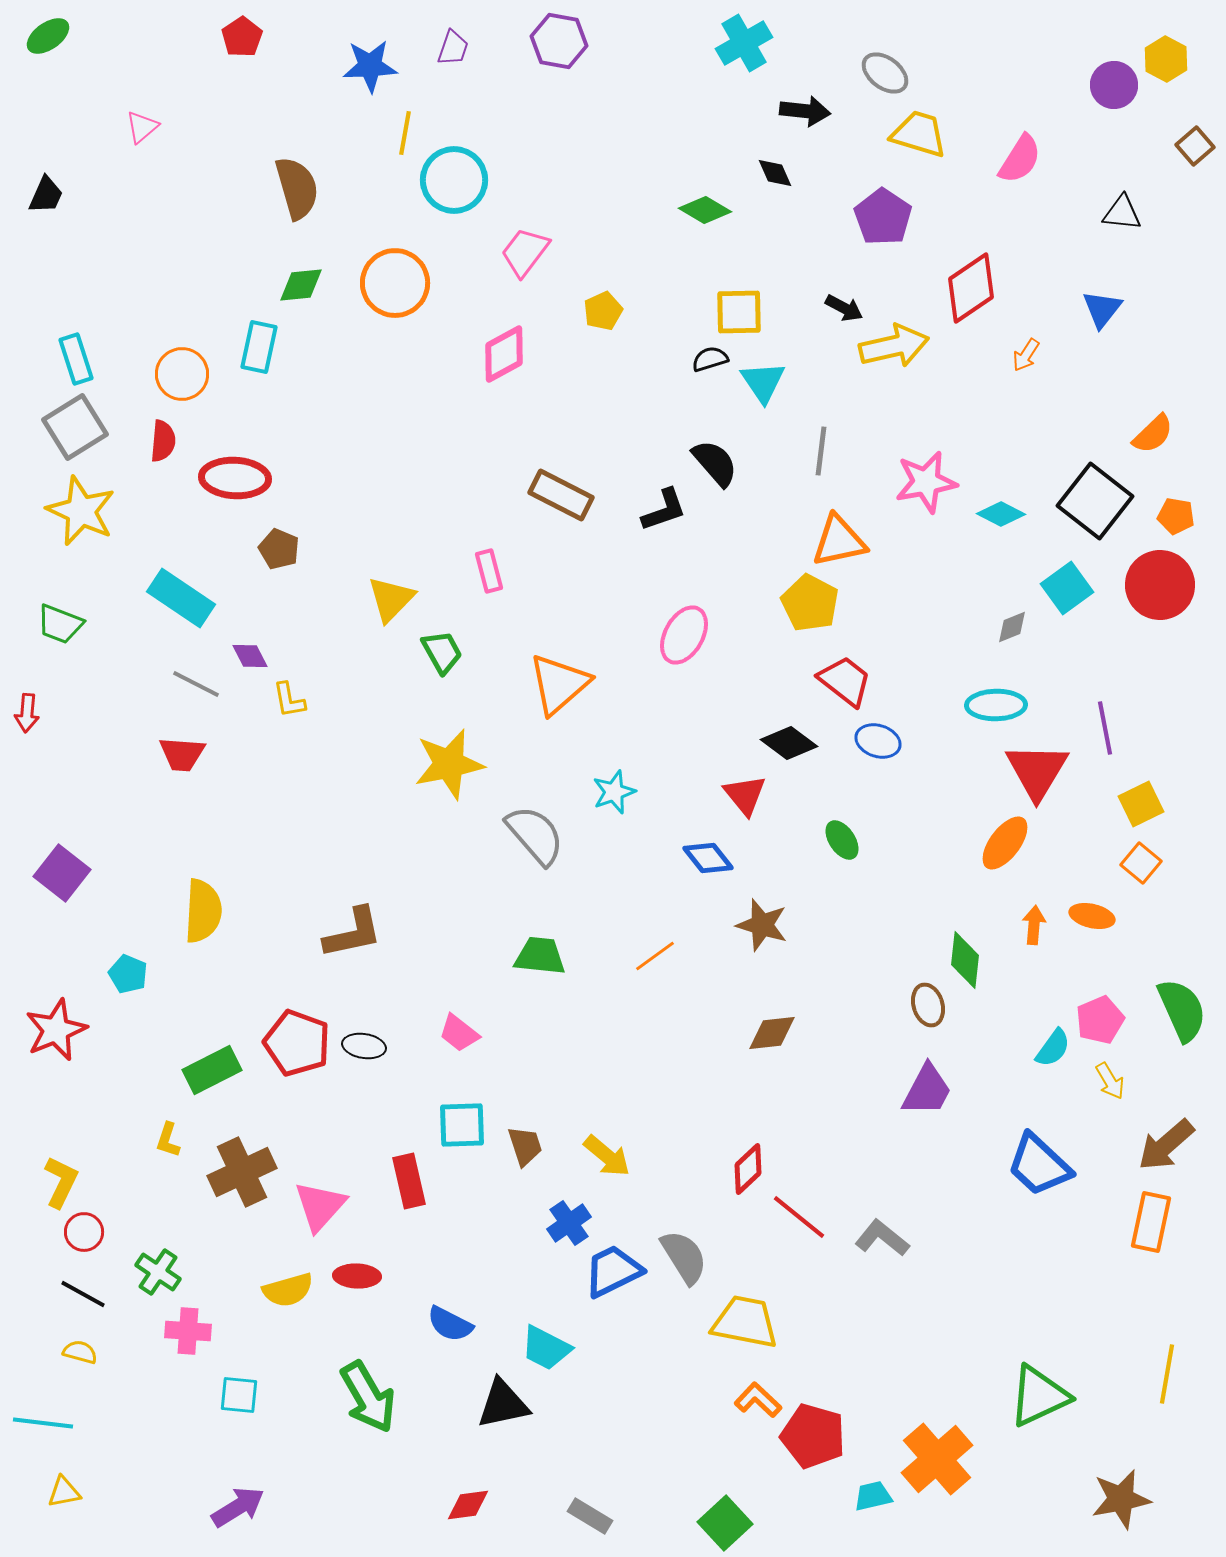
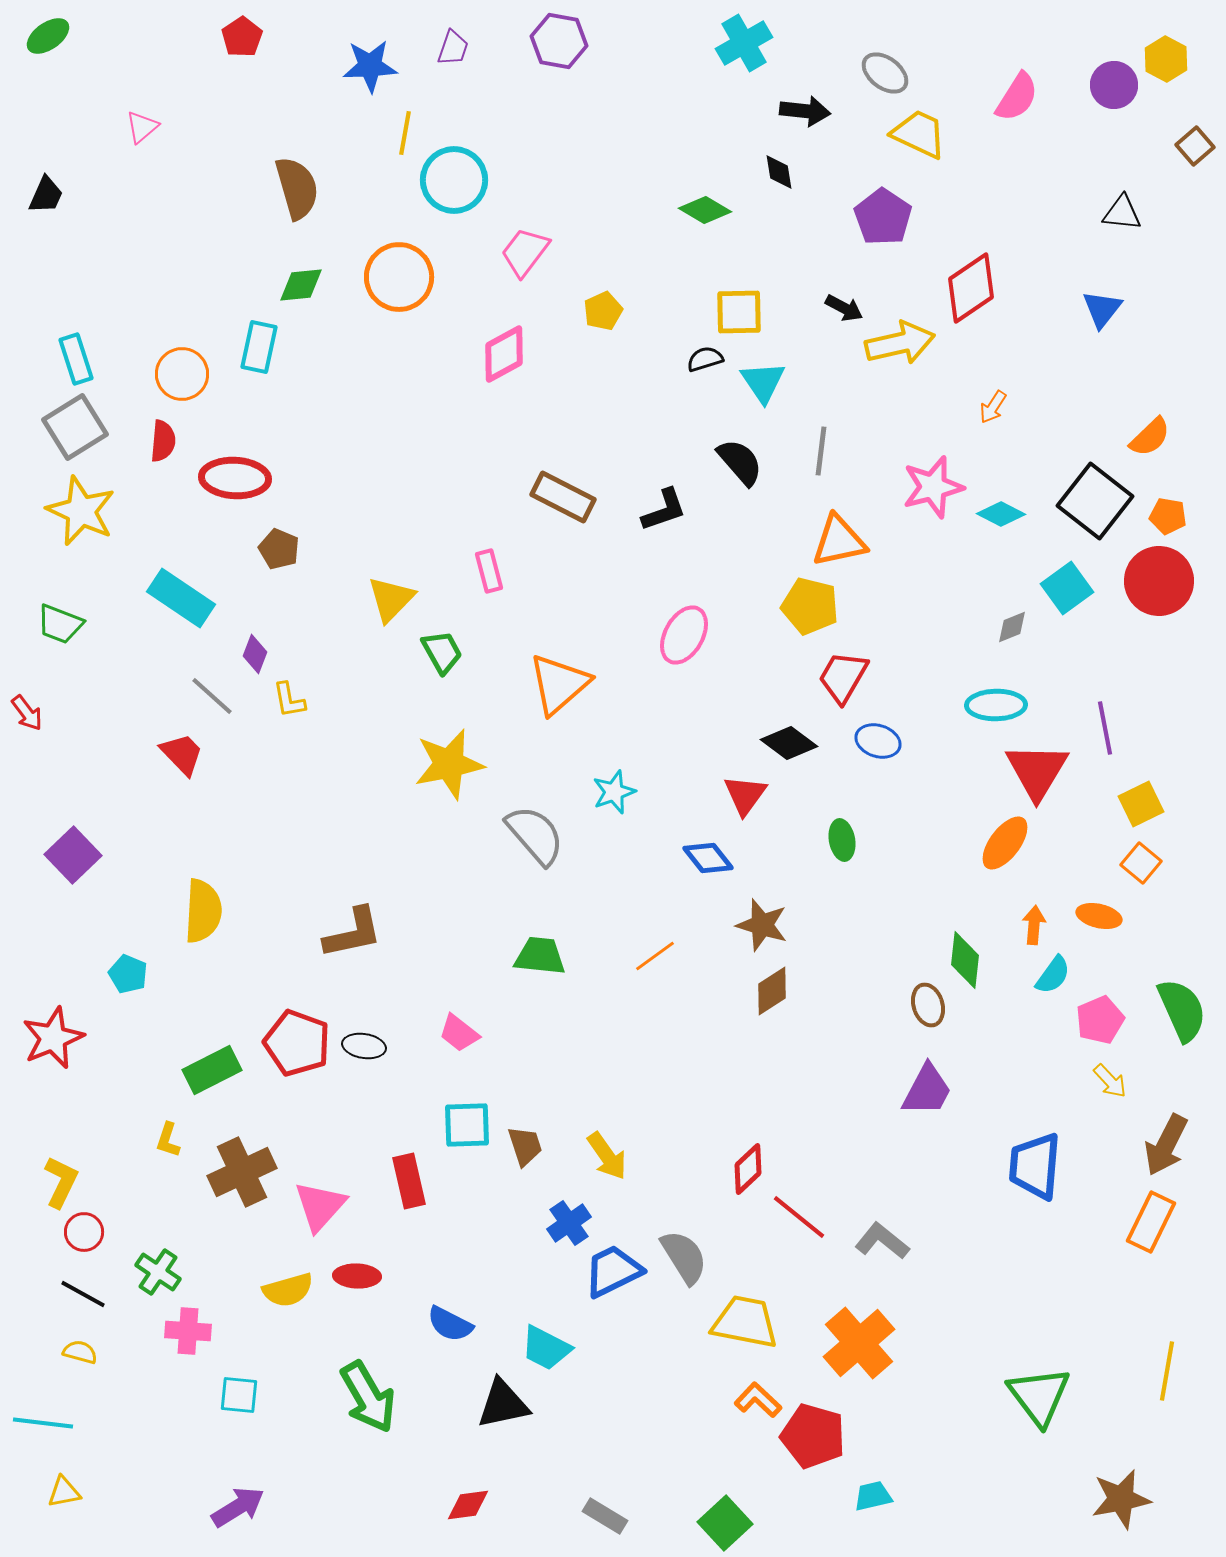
yellow trapezoid at (919, 134): rotated 8 degrees clockwise
pink semicircle at (1020, 159): moved 3 px left, 62 px up
black diamond at (775, 173): moved 4 px right, 1 px up; rotated 15 degrees clockwise
orange circle at (395, 283): moved 4 px right, 6 px up
yellow arrow at (894, 346): moved 6 px right, 3 px up
orange arrow at (1026, 355): moved 33 px left, 52 px down
black semicircle at (710, 359): moved 5 px left
orange semicircle at (1153, 434): moved 3 px left, 3 px down
black semicircle at (715, 463): moved 25 px right, 1 px up
pink star at (926, 482): moved 7 px right, 5 px down; rotated 4 degrees counterclockwise
brown rectangle at (561, 495): moved 2 px right, 2 px down
orange pentagon at (1176, 516): moved 8 px left
red circle at (1160, 585): moved 1 px left, 4 px up
yellow pentagon at (810, 603): moved 3 px down; rotated 14 degrees counterclockwise
purple diamond at (250, 656): moved 5 px right, 2 px up; rotated 48 degrees clockwise
red trapezoid at (845, 681): moved 2 px left, 4 px up; rotated 98 degrees counterclockwise
gray line at (196, 684): moved 16 px right, 12 px down; rotated 15 degrees clockwise
red arrow at (27, 713): rotated 42 degrees counterclockwise
red trapezoid at (182, 754): rotated 138 degrees counterclockwise
red triangle at (745, 795): rotated 15 degrees clockwise
green ellipse at (842, 840): rotated 24 degrees clockwise
purple square at (62, 873): moved 11 px right, 18 px up; rotated 8 degrees clockwise
orange ellipse at (1092, 916): moved 7 px right
red star at (56, 1030): moved 3 px left, 8 px down
brown diamond at (772, 1033): moved 42 px up; rotated 27 degrees counterclockwise
cyan semicircle at (1053, 1048): moved 73 px up
yellow arrow at (1110, 1081): rotated 12 degrees counterclockwise
cyan square at (462, 1125): moved 5 px right
brown arrow at (1166, 1145): rotated 22 degrees counterclockwise
yellow arrow at (607, 1156): rotated 15 degrees clockwise
blue trapezoid at (1039, 1165): moved 4 px left, 1 px down; rotated 52 degrees clockwise
orange rectangle at (1151, 1222): rotated 14 degrees clockwise
gray L-shape at (882, 1238): moved 3 px down
yellow line at (1167, 1374): moved 3 px up
green triangle at (1039, 1396): rotated 42 degrees counterclockwise
orange cross at (937, 1459): moved 78 px left, 116 px up
gray rectangle at (590, 1516): moved 15 px right
